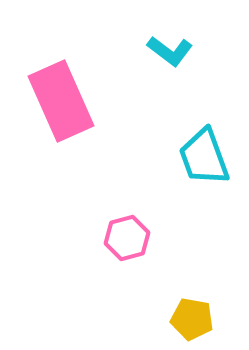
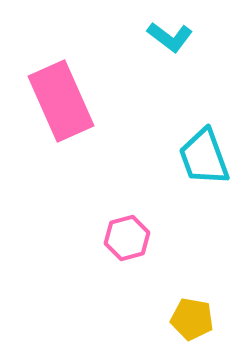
cyan L-shape: moved 14 px up
